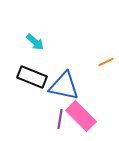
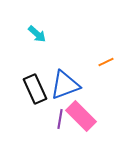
cyan arrow: moved 2 px right, 8 px up
black rectangle: moved 3 px right, 12 px down; rotated 44 degrees clockwise
blue triangle: moved 1 px right, 1 px up; rotated 32 degrees counterclockwise
